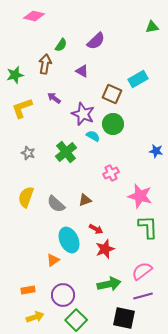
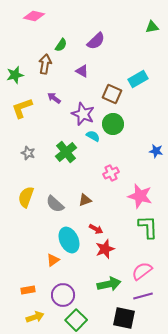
gray semicircle: moved 1 px left
